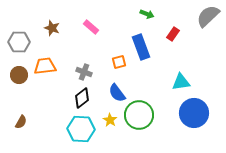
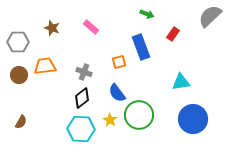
gray semicircle: moved 2 px right
gray hexagon: moved 1 px left
blue circle: moved 1 px left, 6 px down
